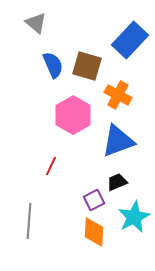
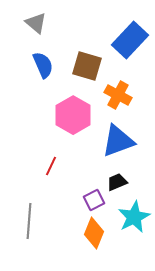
blue semicircle: moved 10 px left
orange diamond: moved 1 px down; rotated 20 degrees clockwise
